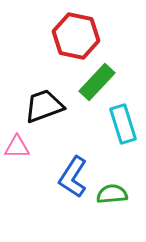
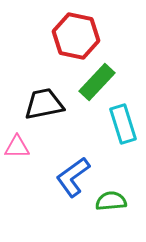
black trapezoid: moved 2 px up; rotated 9 degrees clockwise
blue L-shape: rotated 21 degrees clockwise
green semicircle: moved 1 px left, 7 px down
